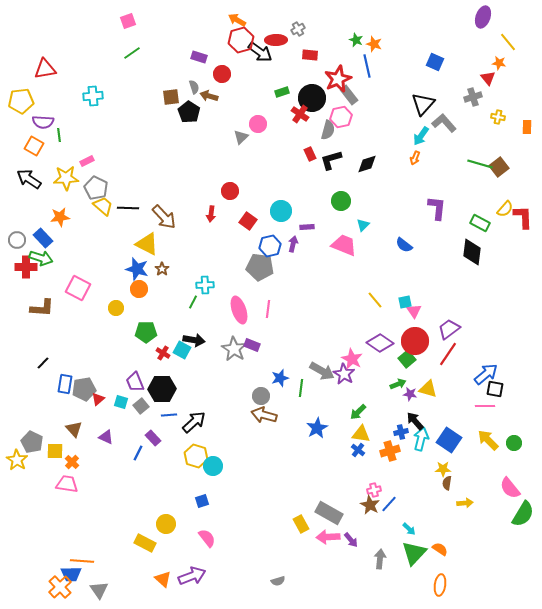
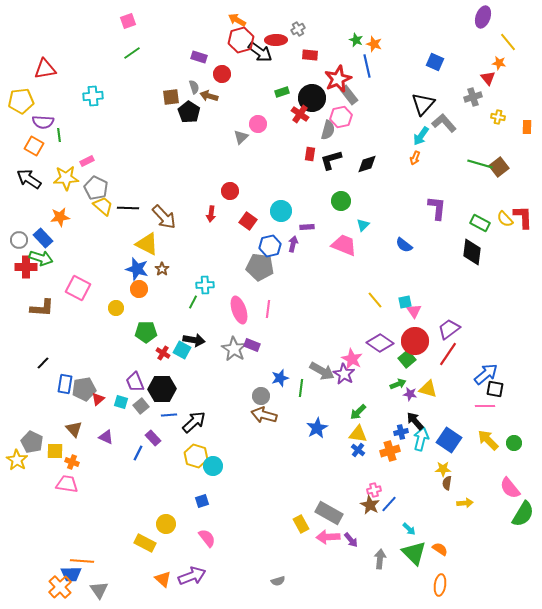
red rectangle at (310, 154): rotated 32 degrees clockwise
yellow semicircle at (505, 209): moved 10 px down; rotated 96 degrees clockwise
gray circle at (17, 240): moved 2 px right
yellow triangle at (361, 434): moved 3 px left
orange cross at (72, 462): rotated 24 degrees counterclockwise
green triangle at (414, 553): rotated 28 degrees counterclockwise
